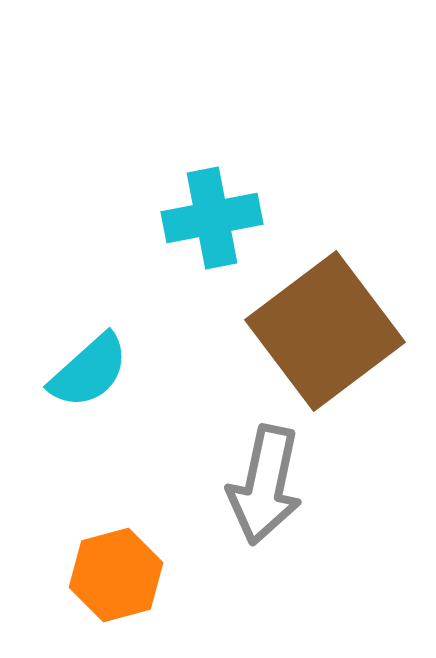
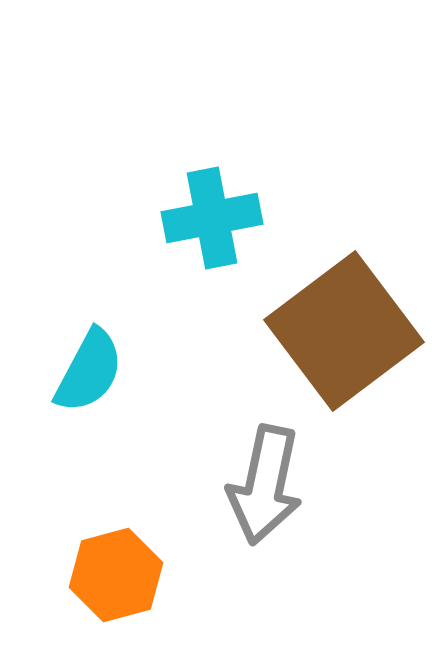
brown square: moved 19 px right
cyan semicircle: rotated 20 degrees counterclockwise
